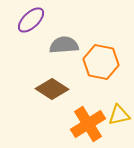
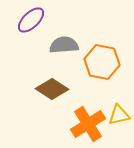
orange hexagon: moved 1 px right
